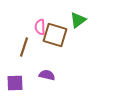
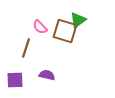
pink semicircle: rotated 42 degrees counterclockwise
brown square: moved 10 px right, 4 px up
brown line: moved 2 px right, 1 px down
purple square: moved 3 px up
